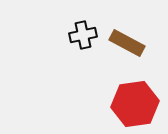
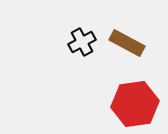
black cross: moved 1 px left, 7 px down; rotated 16 degrees counterclockwise
